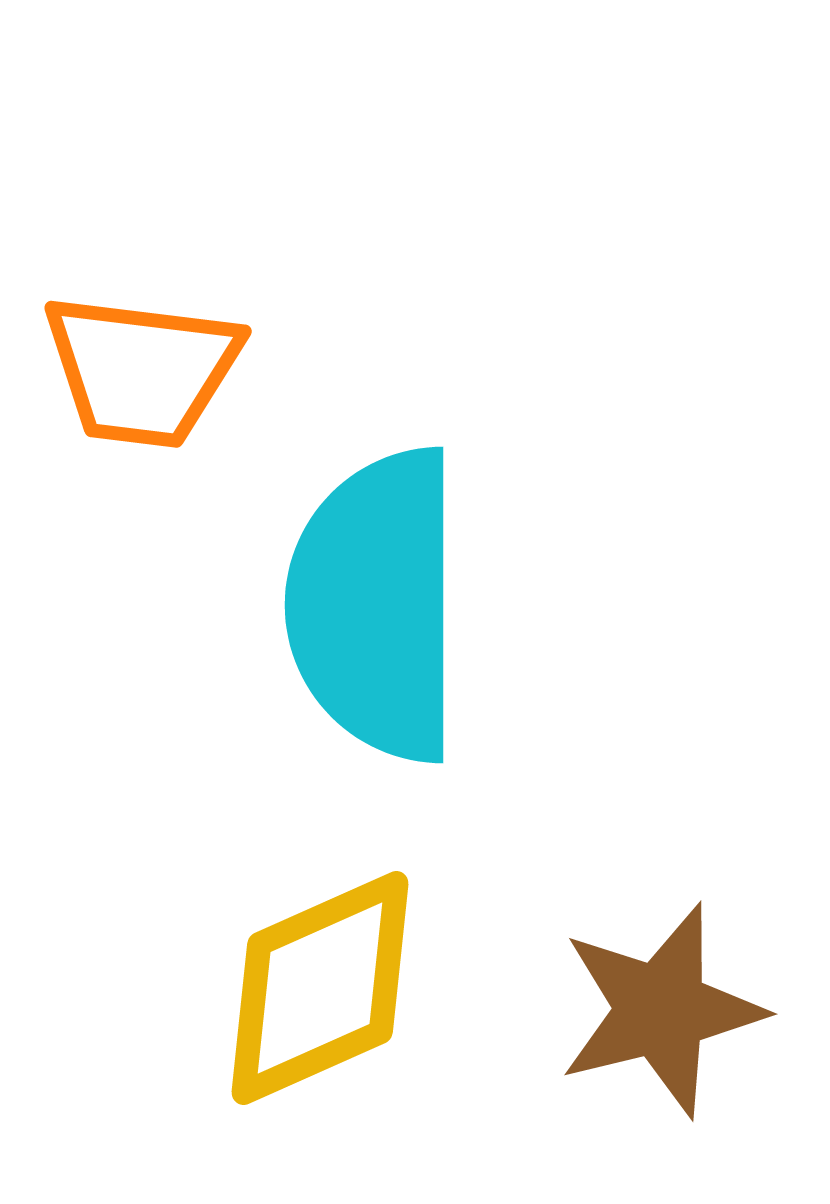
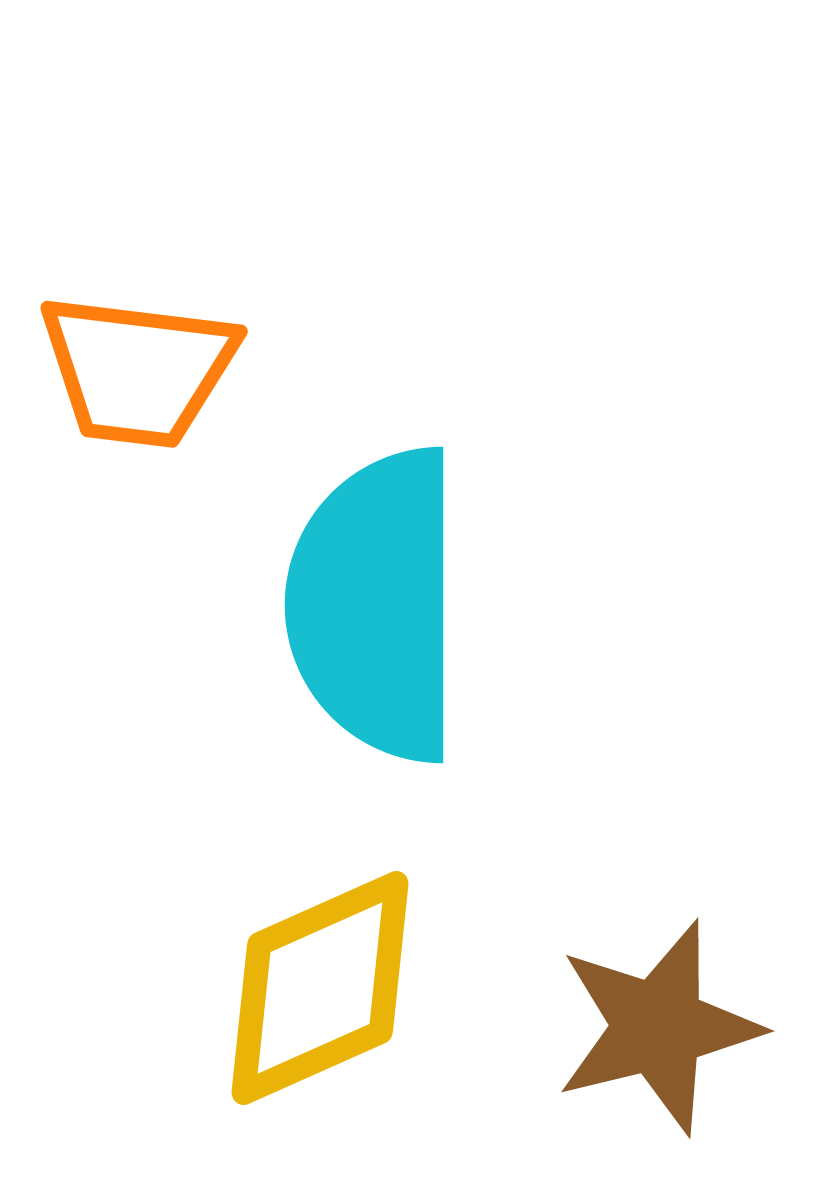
orange trapezoid: moved 4 px left
brown star: moved 3 px left, 17 px down
